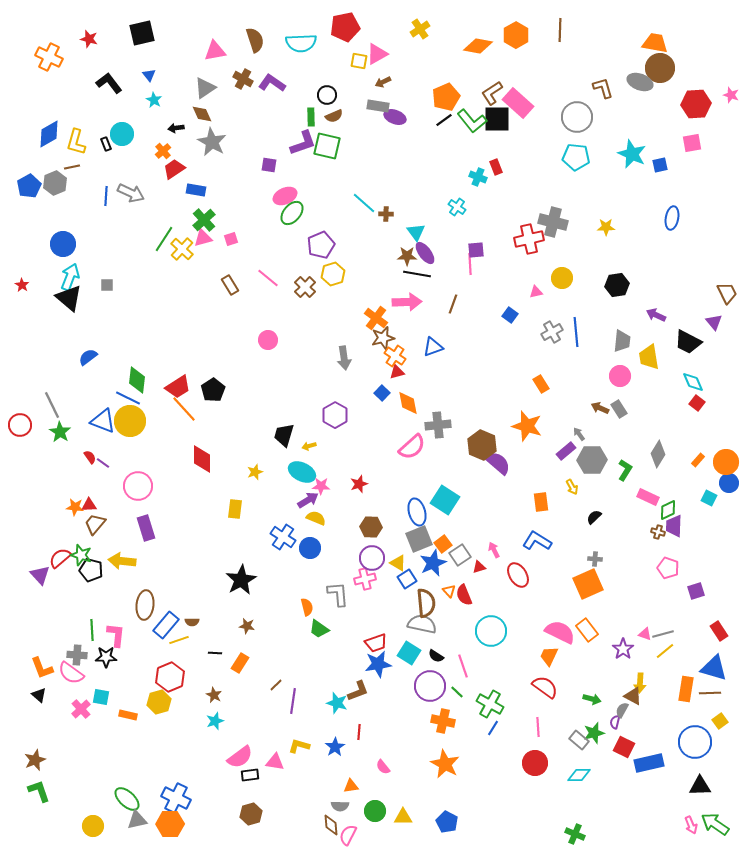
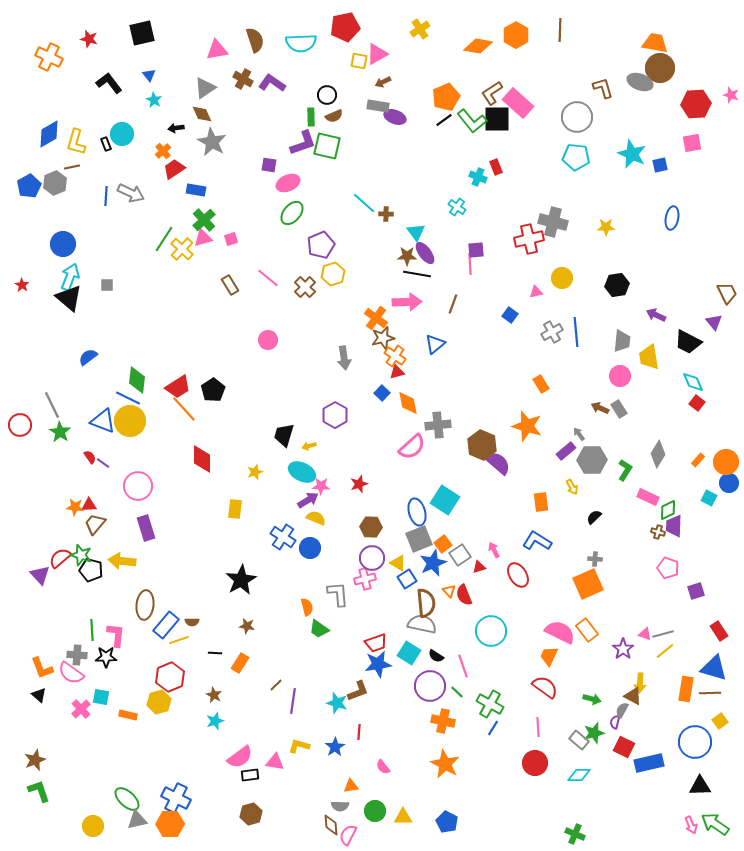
pink triangle at (215, 51): moved 2 px right, 1 px up
pink ellipse at (285, 196): moved 3 px right, 13 px up
blue triangle at (433, 347): moved 2 px right, 3 px up; rotated 20 degrees counterclockwise
